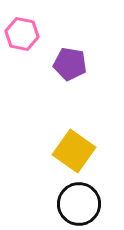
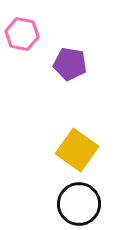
yellow square: moved 3 px right, 1 px up
